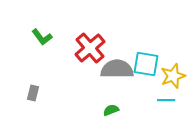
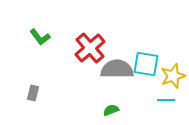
green L-shape: moved 2 px left
